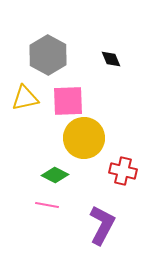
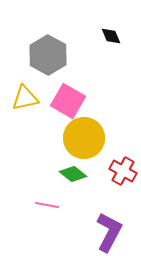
black diamond: moved 23 px up
pink square: rotated 32 degrees clockwise
red cross: rotated 16 degrees clockwise
green diamond: moved 18 px right, 1 px up; rotated 12 degrees clockwise
purple L-shape: moved 7 px right, 7 px down
